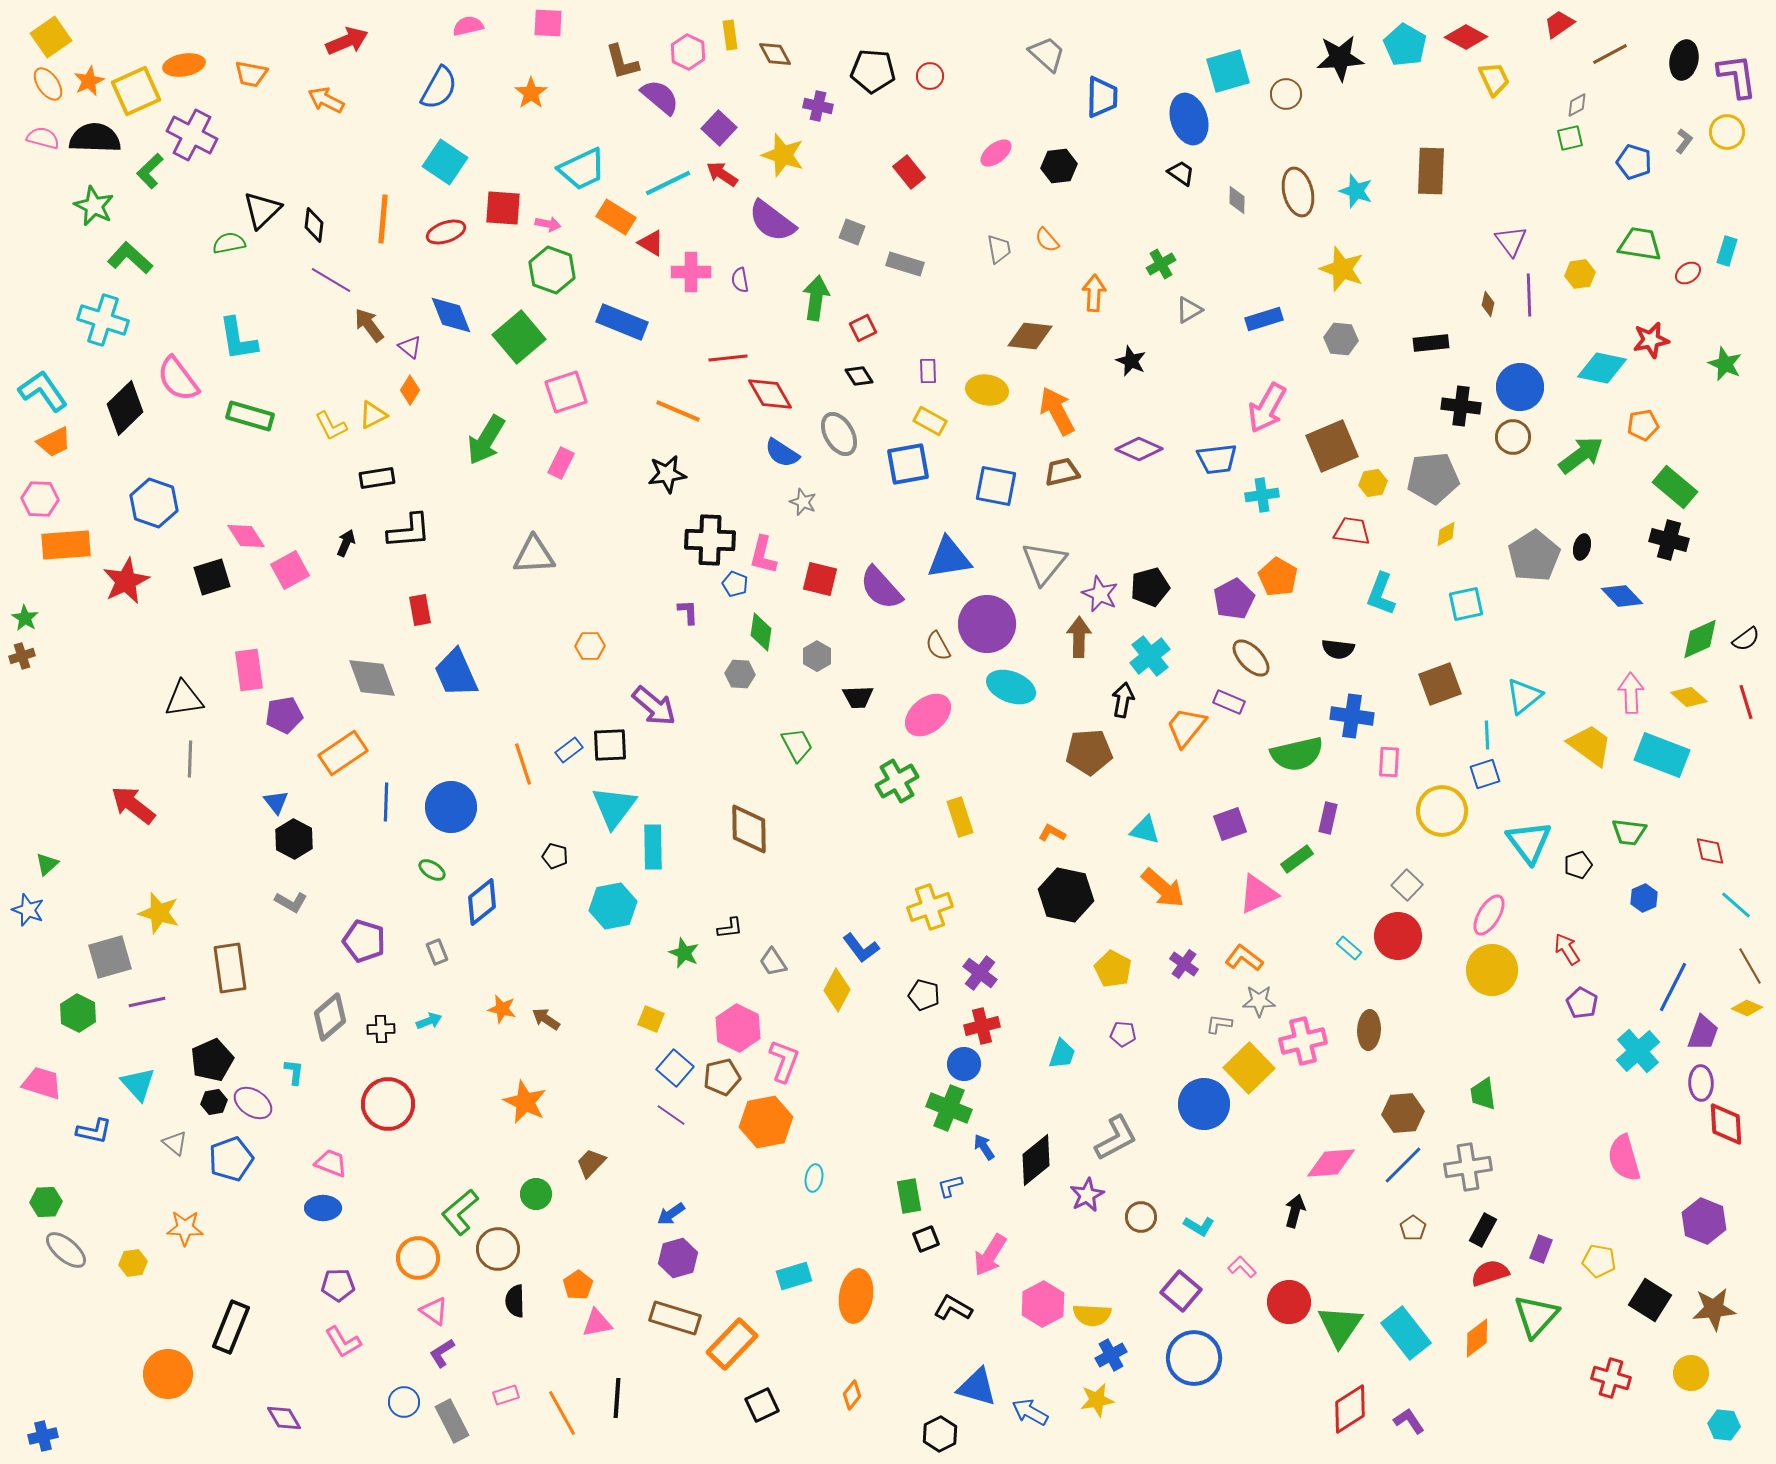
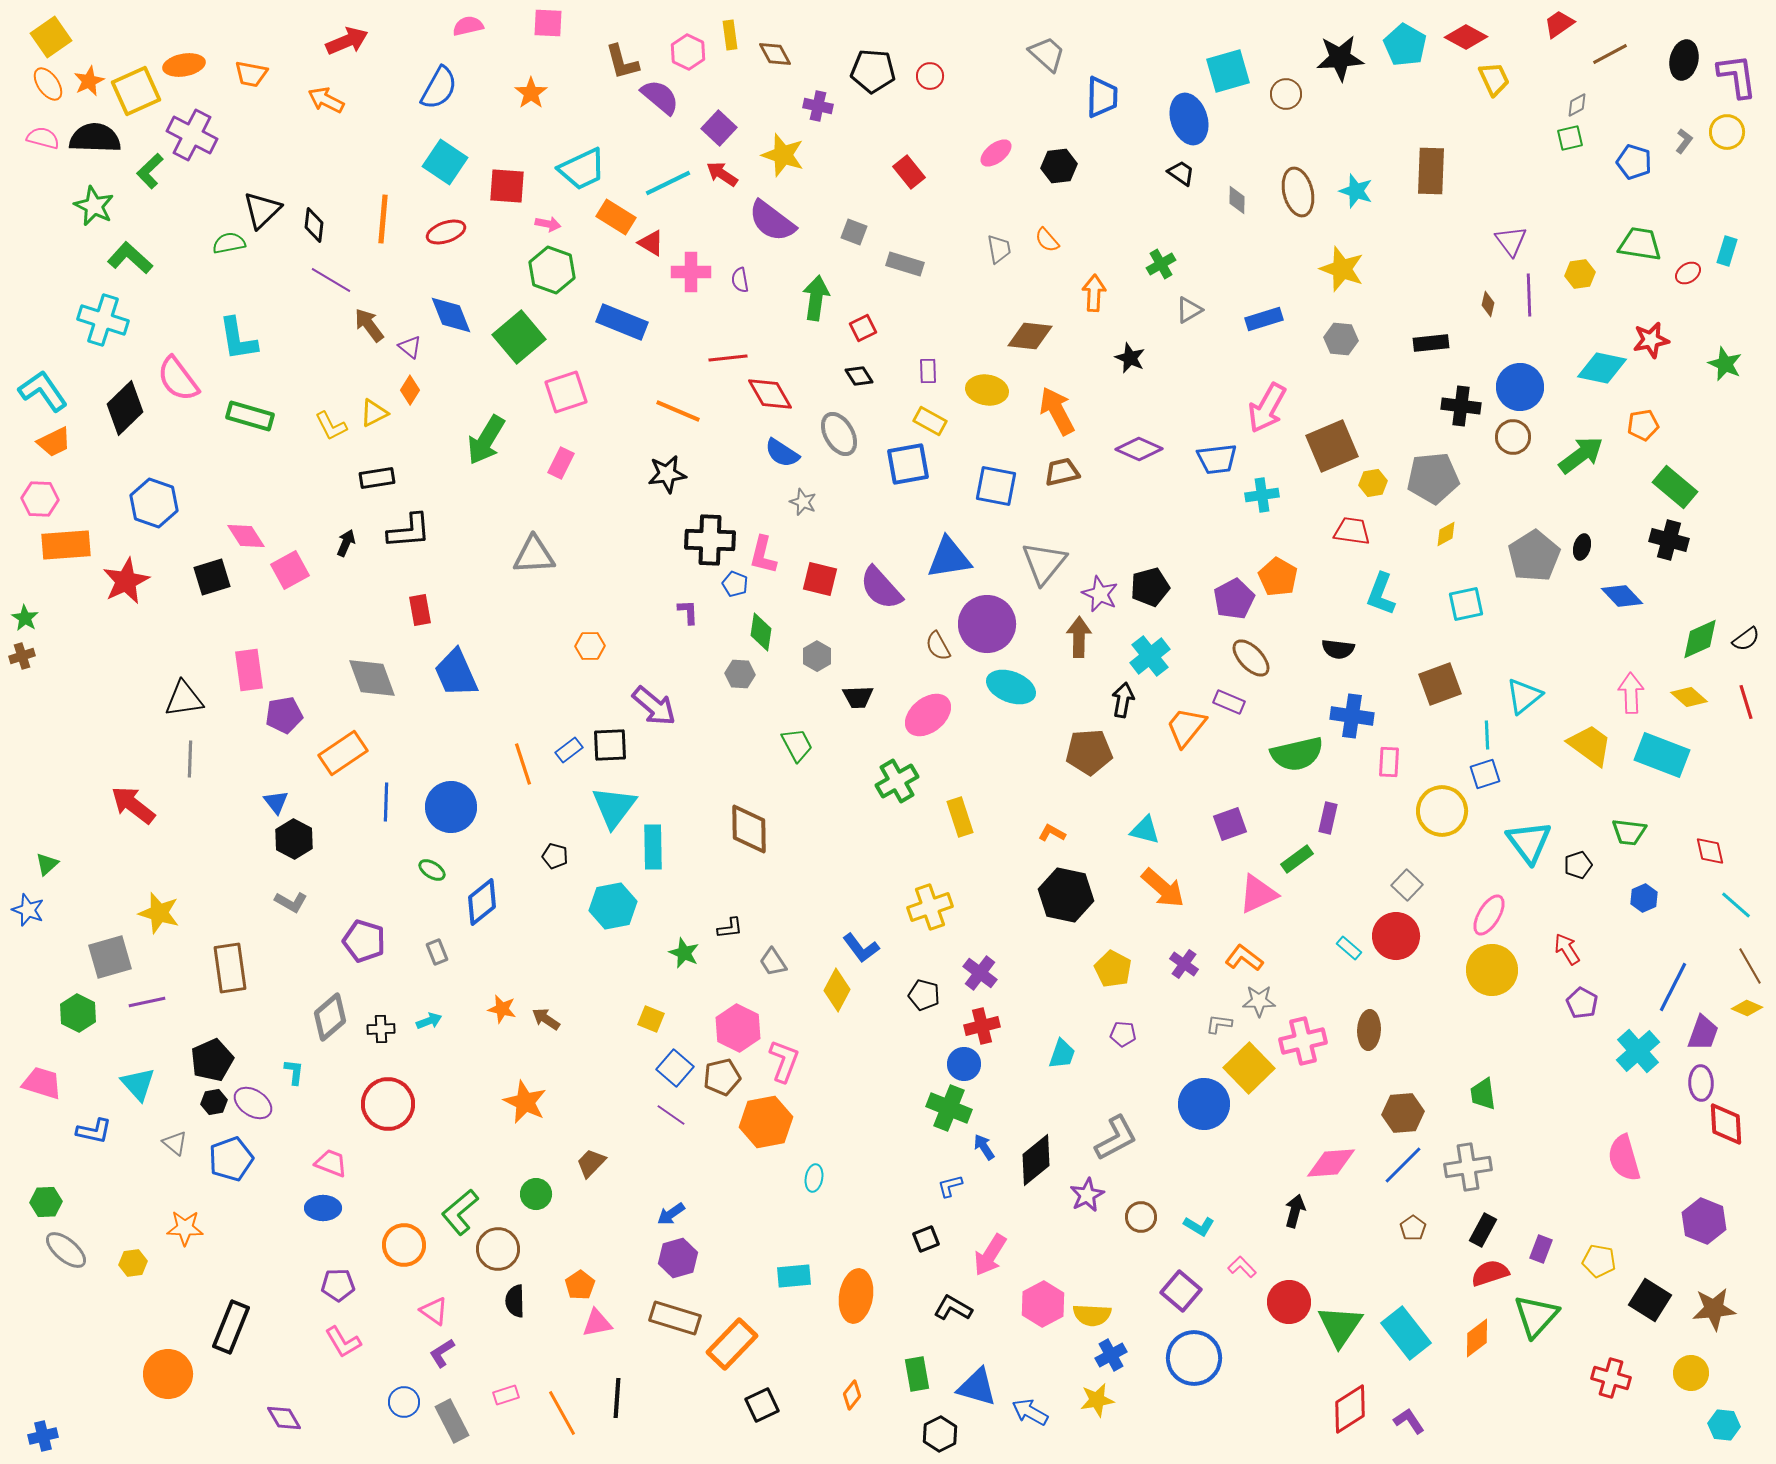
red square at (503, 208): moved 4 px right, 22 px up
gray square at (852, 232): moved 2 px right
black star at (1131, 361): moved 1 px left, 3 px up
yellow triangle at (373, 415): moved 1 px right, 2 px up
red circle at (1398, 936): moved 2 px left
green rectangle at (909, 1196): moved 8 px right, 178 px down
orange circle at (418, 1258): moved 14 px left, 13 px up
cyan rectangle at (794, 1276): rotated 12 degrees clockwise
orange pentagon at (578, 1285): moved 2 px right
